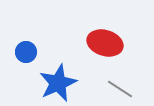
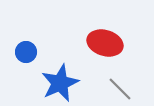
blue star: moved 2 px right
gray line: rotated 12 degrees clockwise
